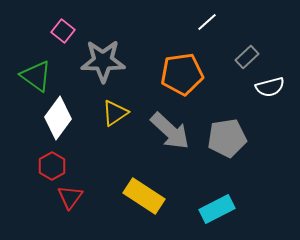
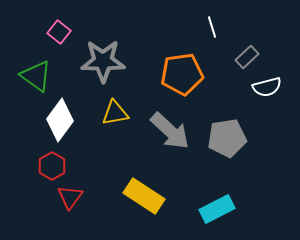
white line: moved 5 px right, 5 px down; rotated 65 degrees counterclockwise
pink square: moved 4 px left, 1 px down
white semicircle: moved 3 px left
yellow triangle: rotated 24 degrees clockwise
white diamond: moved 2 px right, 2 px down
